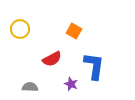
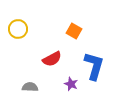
yellow circle: moved 2 px left
blue L-shape: rotated 8 degrees clockwise
